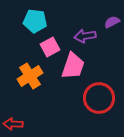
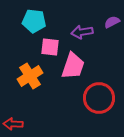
cyan pentagon: moved 1 px left
purple arrow: moved 3 px left, 4 px up
pink square: rotated 36 degrees clockwise
